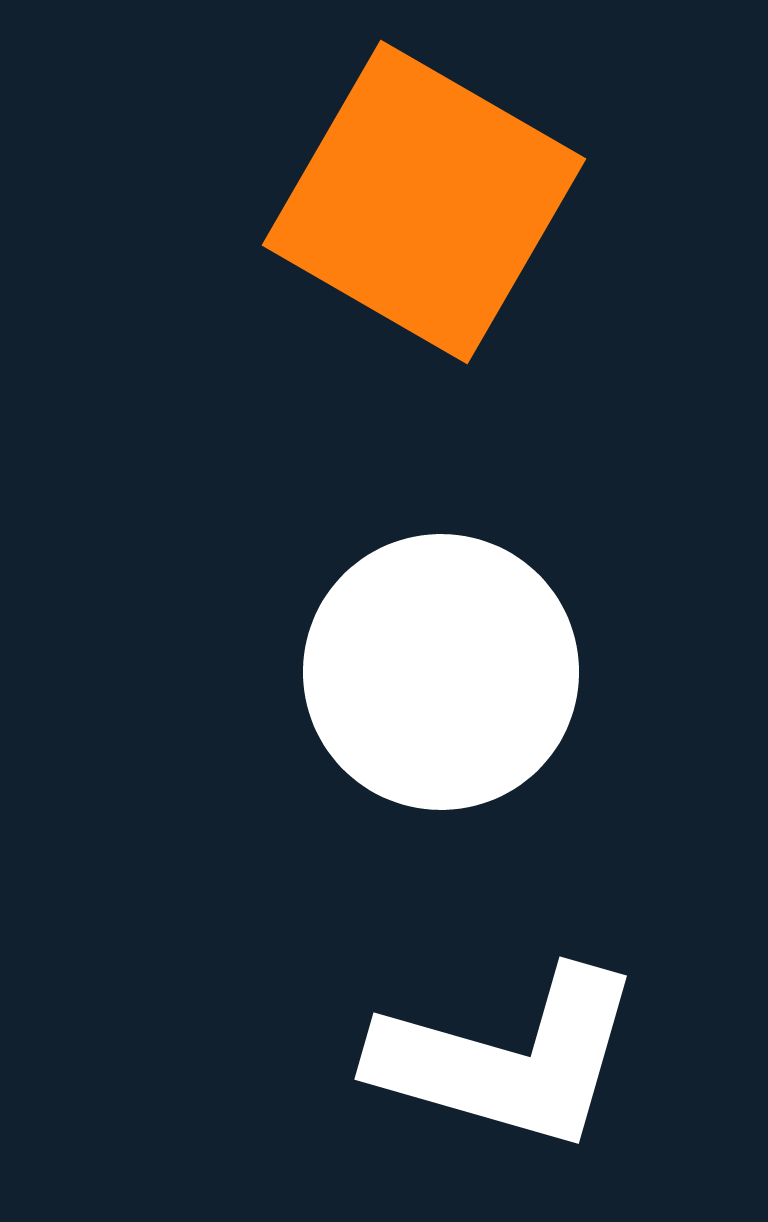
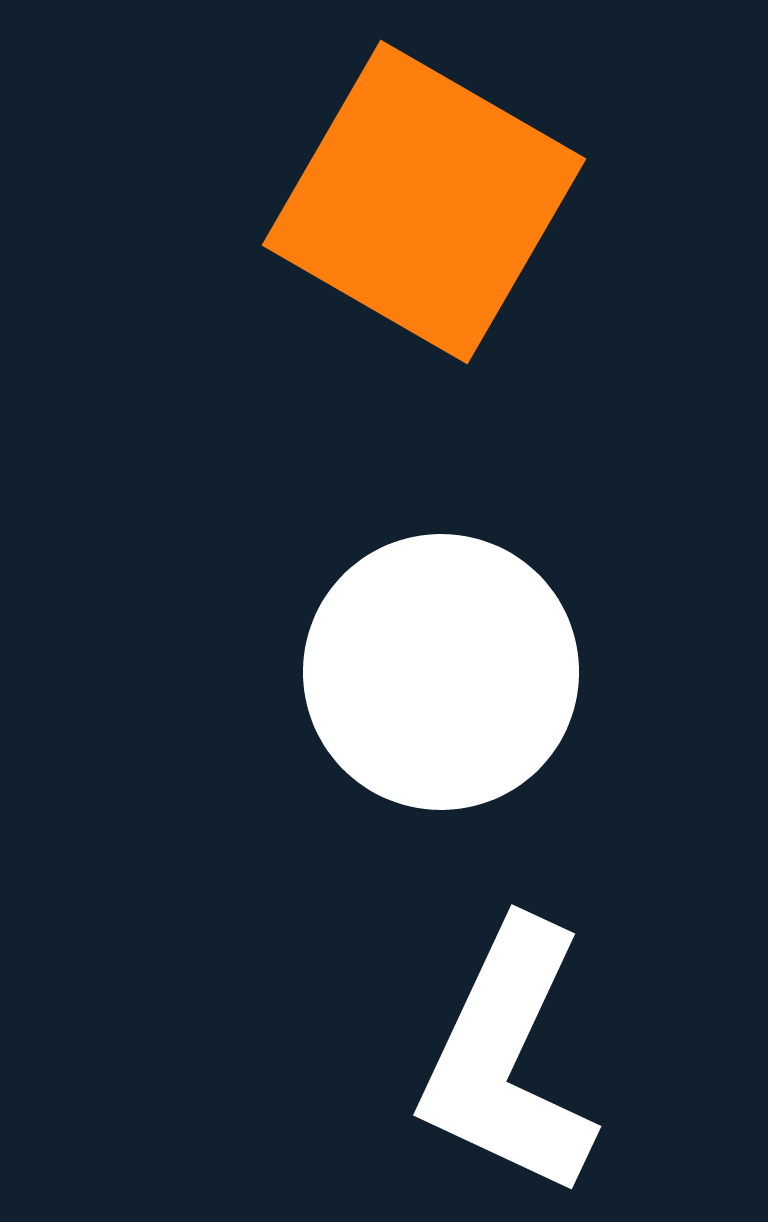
white L-shape: rotated 99 degrees clockwise
